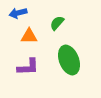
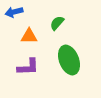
blue arrow: moved 4 px left, 1 px up
